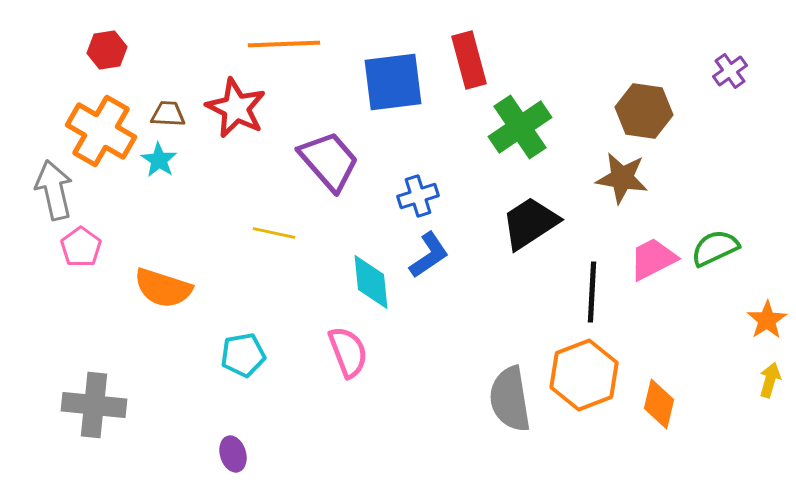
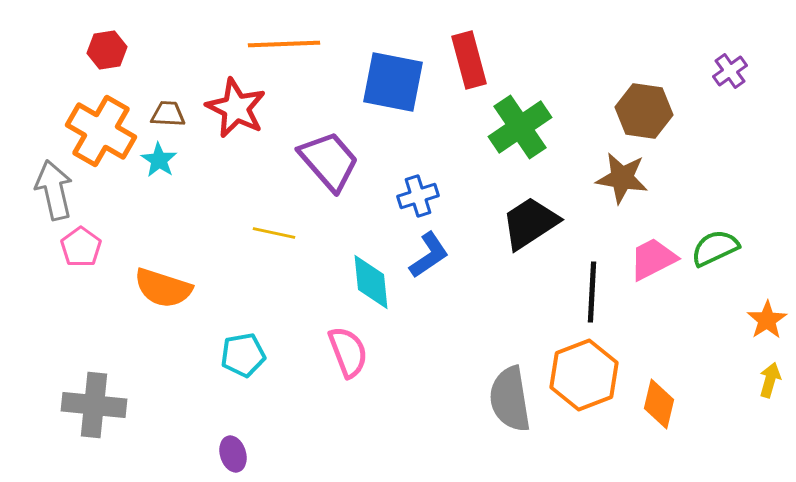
blue square: rotated 18 degrees clockwise
